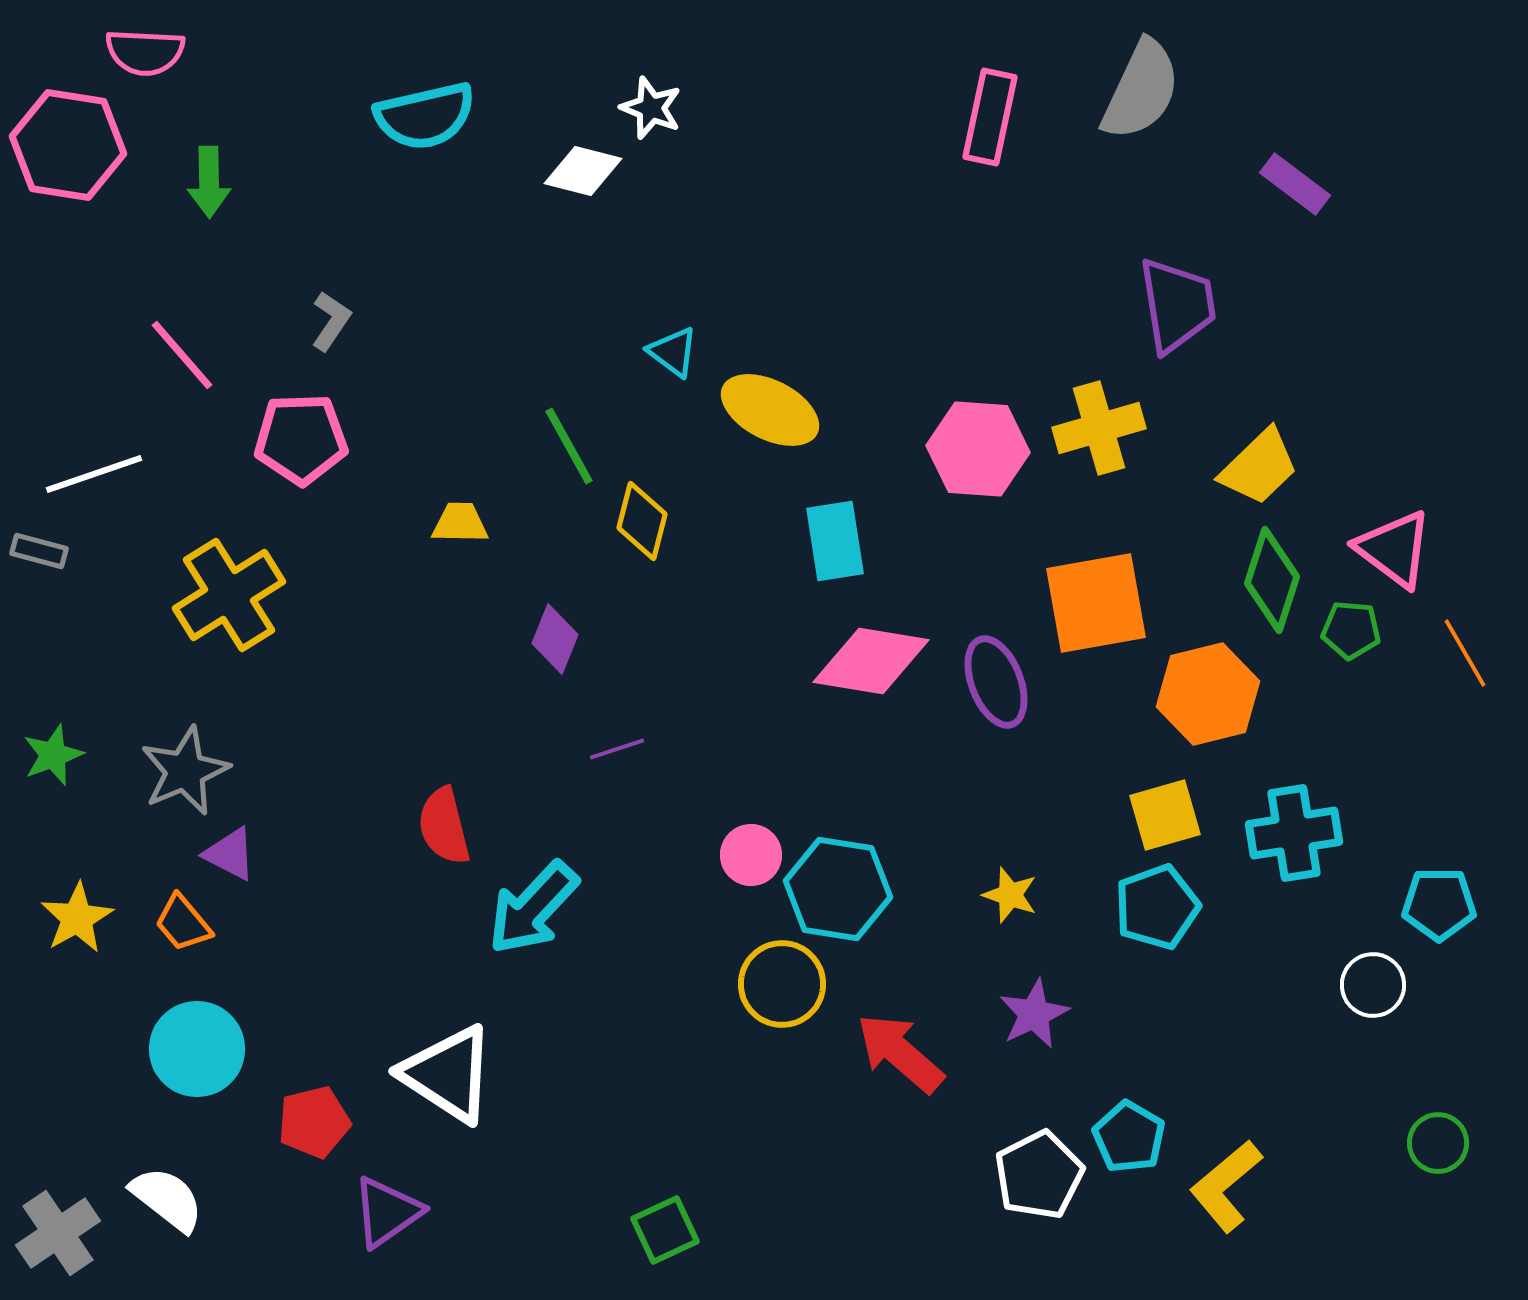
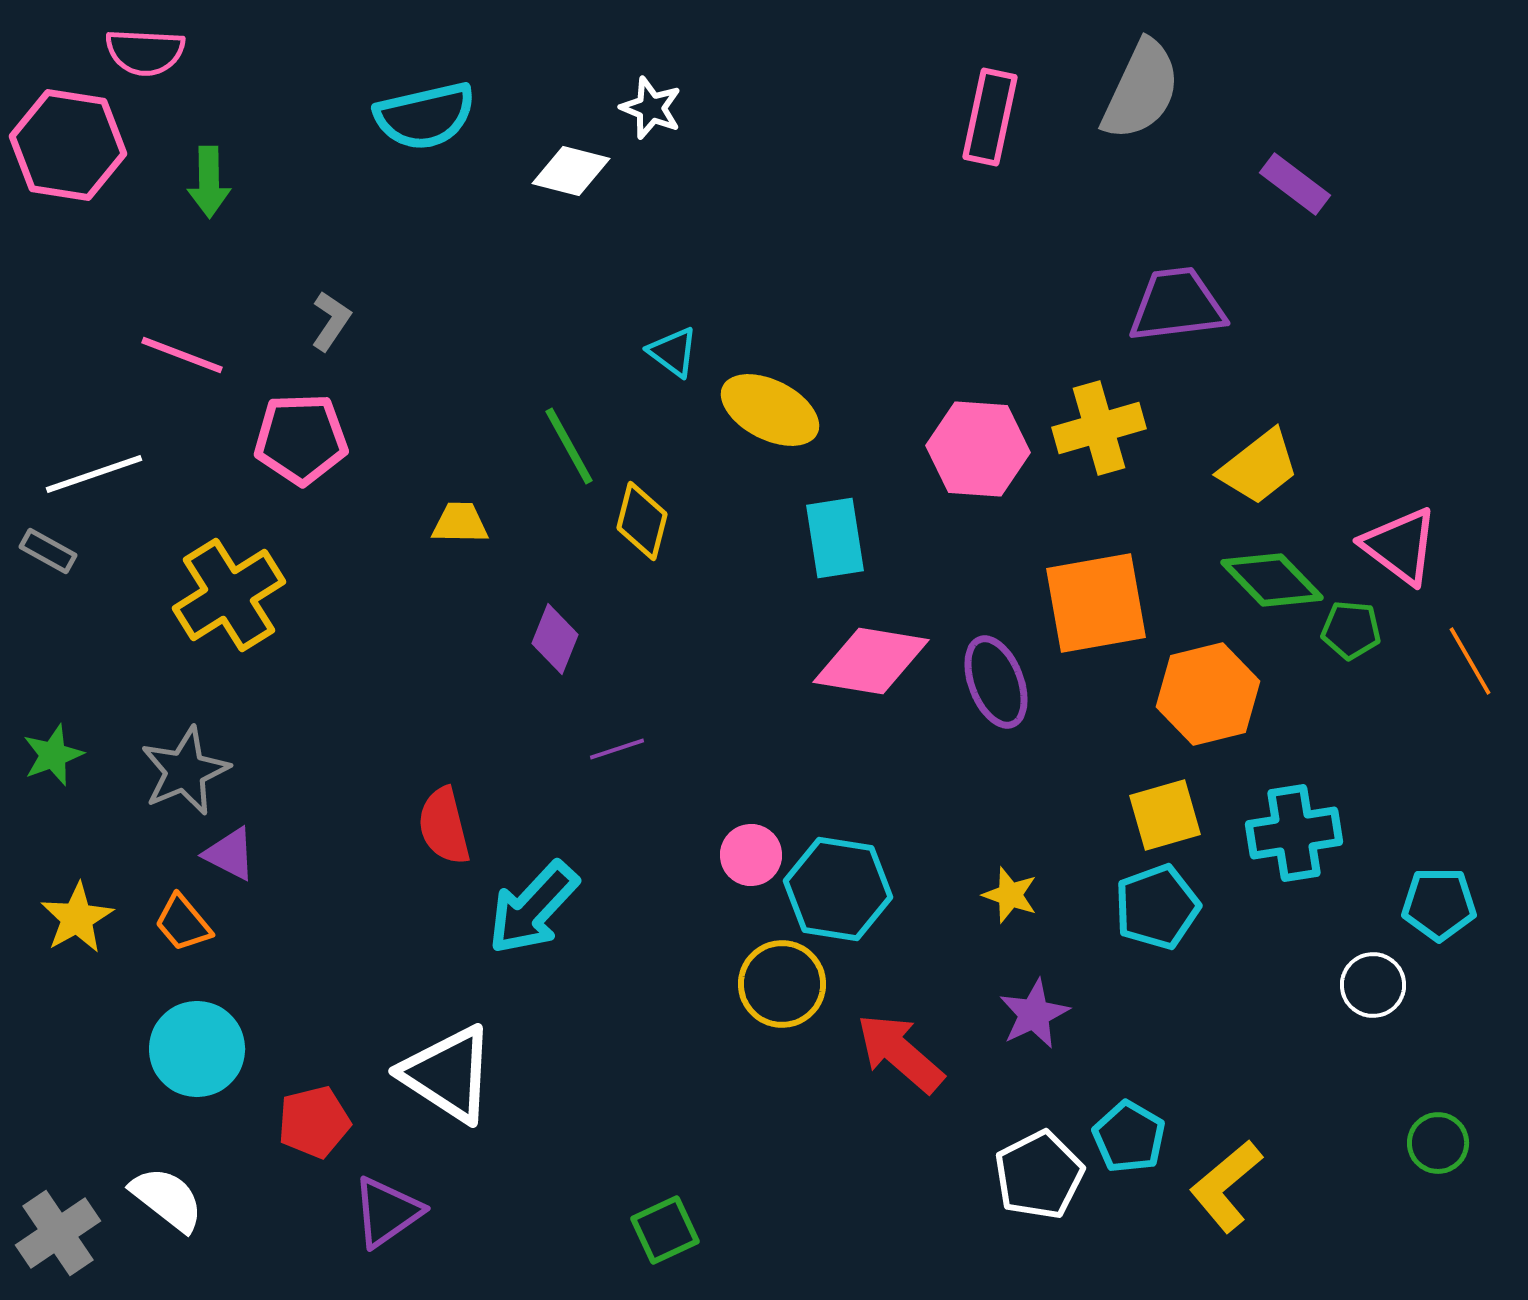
white diamond at (583, 171): moved 12 px left
purple trapezoid at (1177, 305): rotated 88 degrees counterclockwise
pink line at (182, 355): rotated 28 degrees counterclockwise
yellow trapezoid at (1259, 467): rotated 6 degrees clockwise
cyan rectangle at (835, 541): moved 3 px up
pink triangle at (1394, 549): moved 6 px right, 3 px up
gray rectangle at (39, 551): moved 9 px right; rotated 14 degrees clockwise
green diamond at (1272, 580): rotated 62 degrees counterclockwise
orange line at (1465, 653): moved 5 px right, 8 px down
